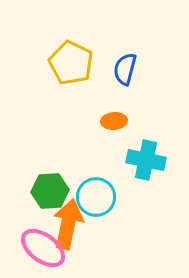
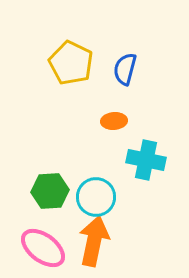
orange arrow: moved 26 px right, 17 px down
